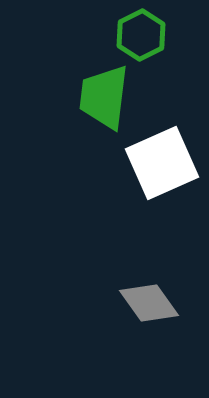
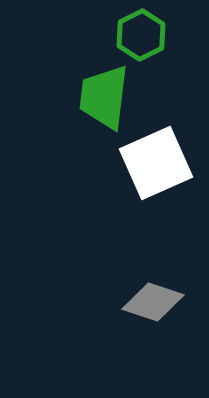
white square: moved 6 px left
gray diamond: moved 4 px right, 1 px up; rotated 36 degrees counterclockwise
